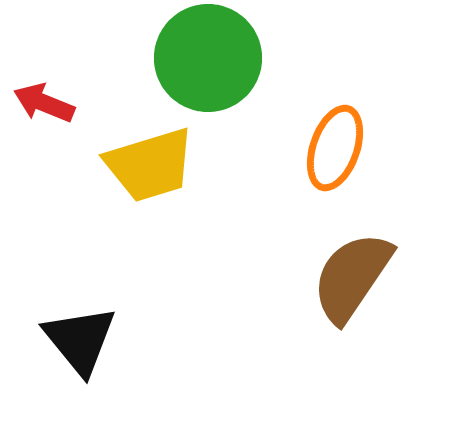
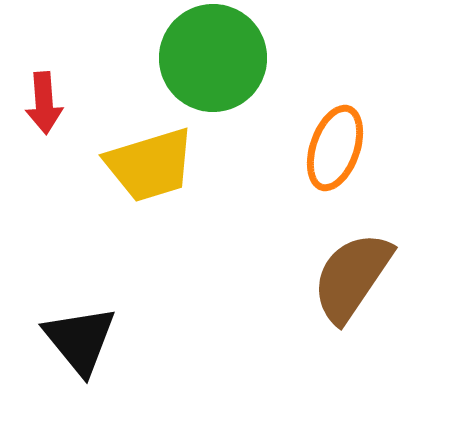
green circle: moved 5 px right
red arrow: rotated 116 degrees counterclockwise
